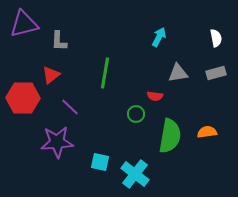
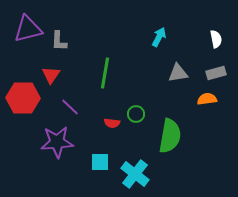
purple triangle: moved 4 px right, 5 px down
white semicircle: moved 1 px down
red triangle: rotated 18 degrees counterclockwise
red semicircle: moved 43 px left, 27 px down
orange semicircle: moved 33 px up
cyan square: rotated 12 degrees counterclockwise
